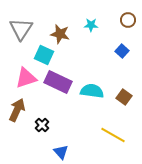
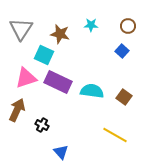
brown circle: moved 6 px down
black cross: rotated 16 degrees counterclockwise
yellow line: moved 2 px right
